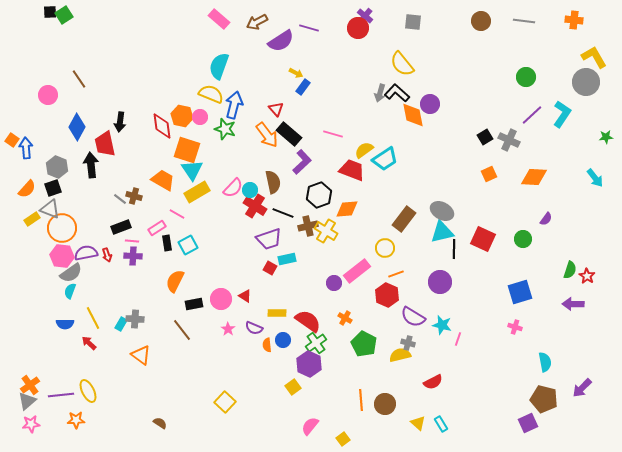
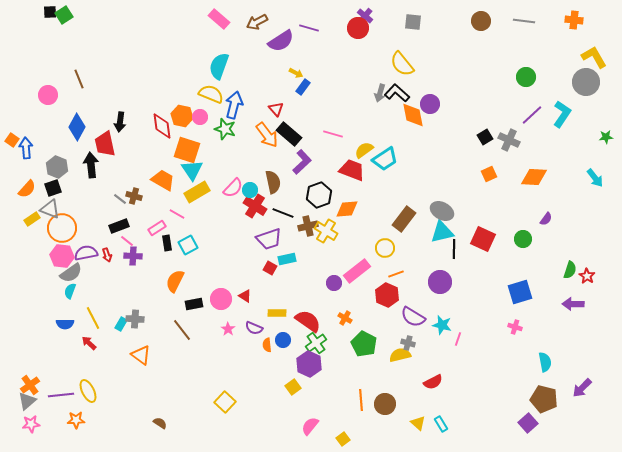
brown line at (79, 79): rotated 12 degrees clockwise
black rectangle at (121, 227): moved 2 px left, 1 px up
pink line at (132, 241): moved 5 px left; rotated 32 degrees clockwise
purple square at (528, 423): rotated 18 degrees counterclockwise
